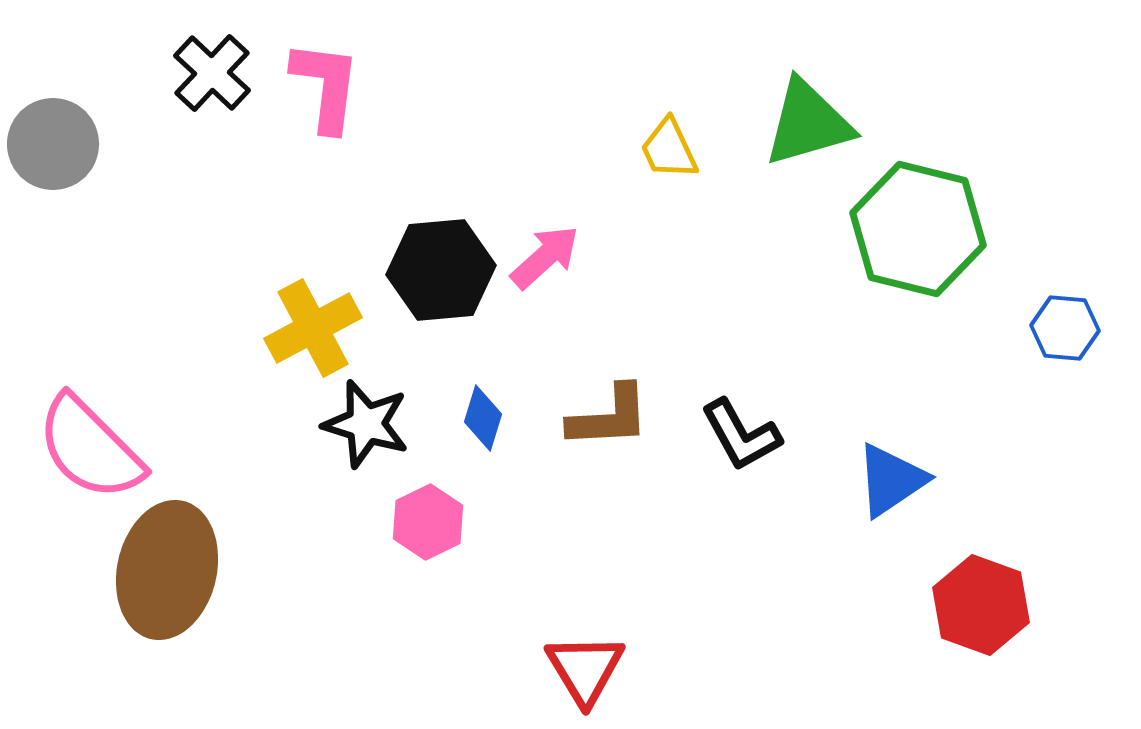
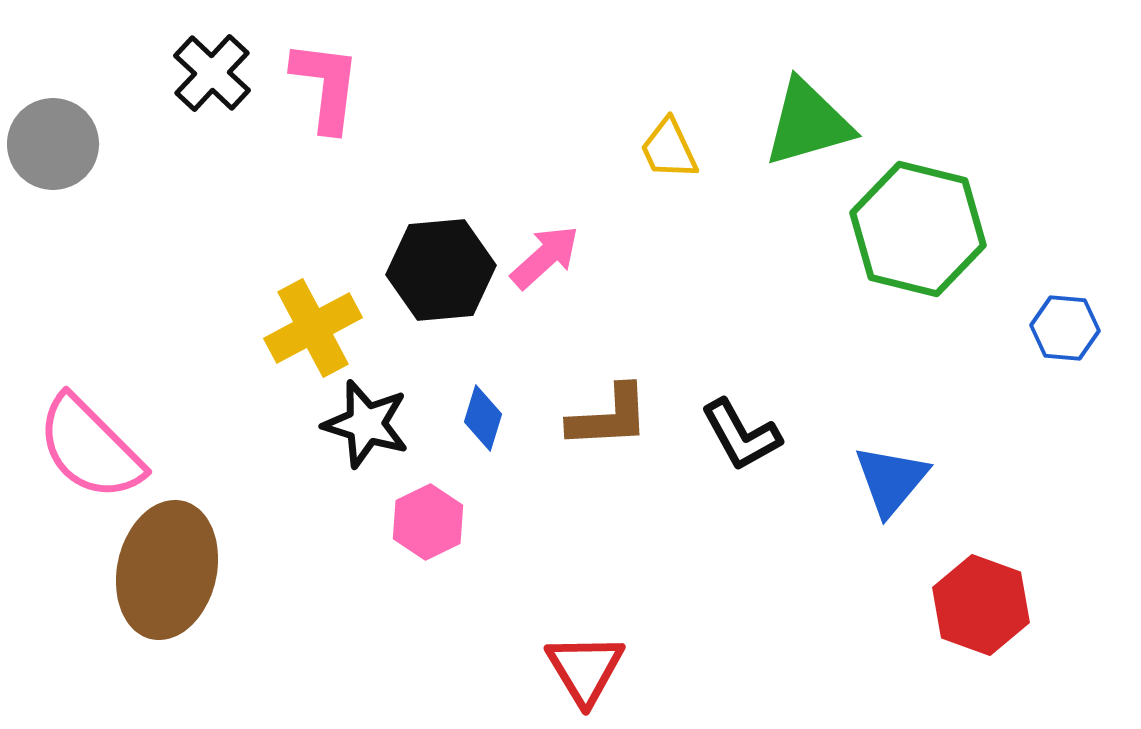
blue triangle: rotated 16 degrees counterclockwise
